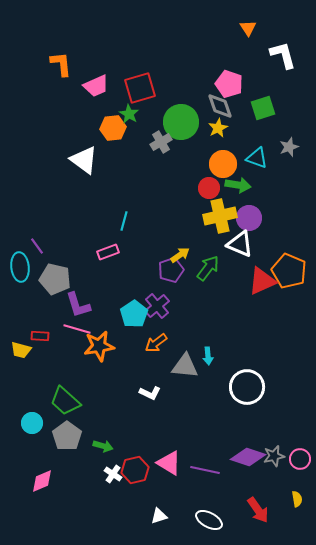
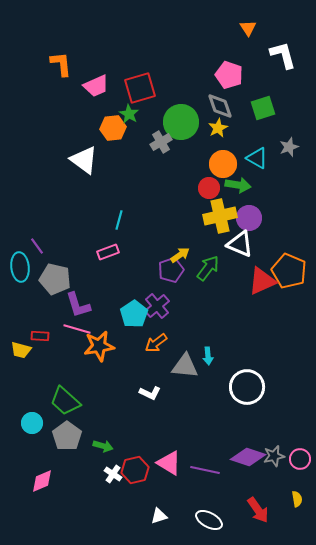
pink pentagon at (229, 84): moved 9 px up
cyan triangle at (257, 158): rotated 10 degrees clockwise
cyan line at (124, 221): moved 5 px left, 1 px up
